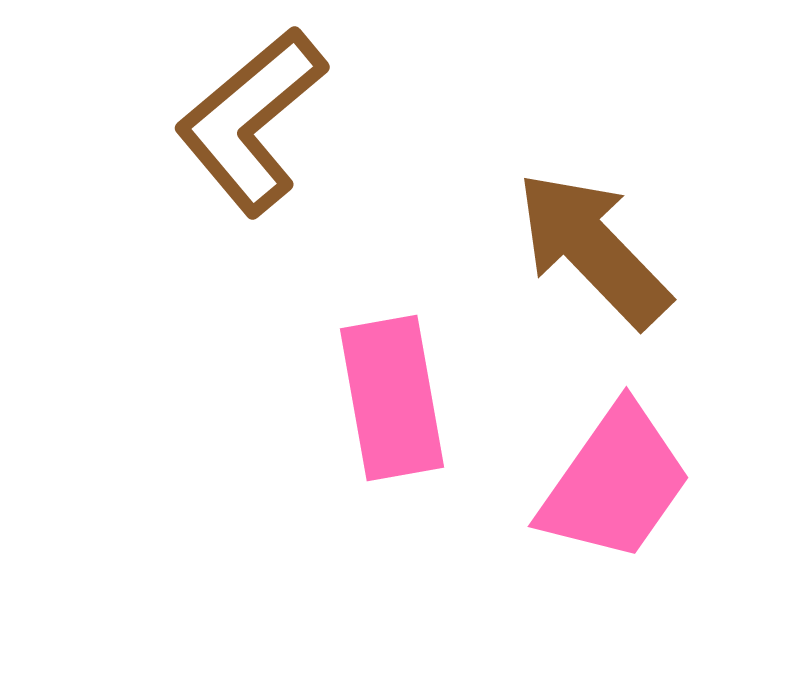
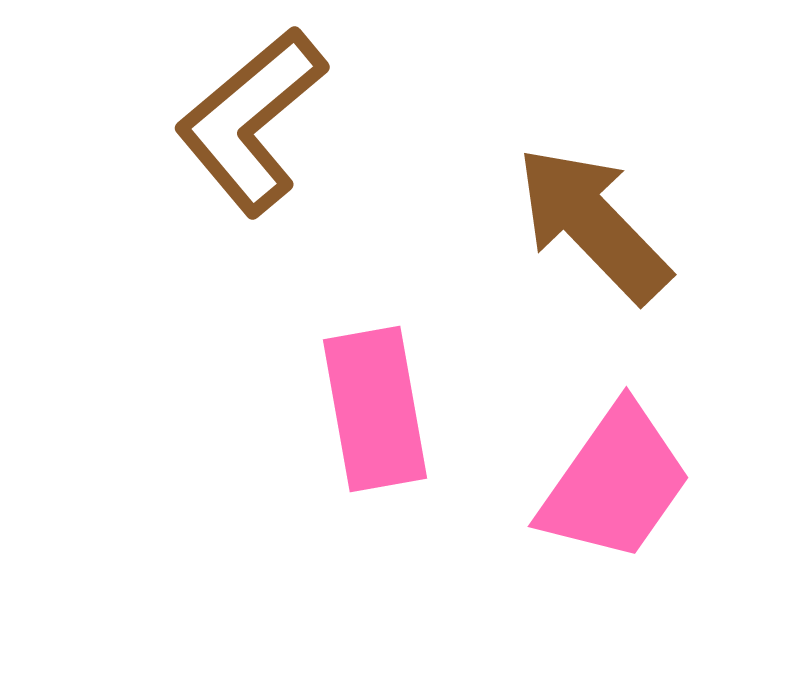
brown arrow: moved 25 px up
pink rectangle: moved 17 px left, 11 px down
